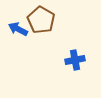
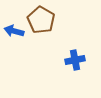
blue arrow: moved 4 px left, 2 px down; rotated 12 degrees counterclockwise
